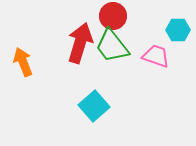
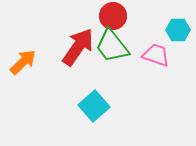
red arrow: moved 2 px left, 4 px down; rotated 18 degrees clockwise
pink trapezoid: moved 1 px up
orange arrow: rotated 68 degrees clockwise
